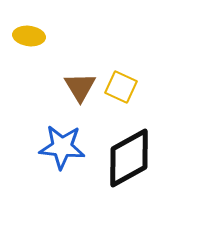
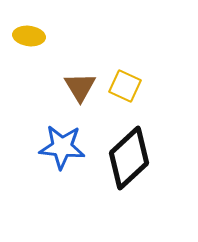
yellow square: moved 4 px right, 1 px up
black diamond: rotated 14 degrees counterclockwise
